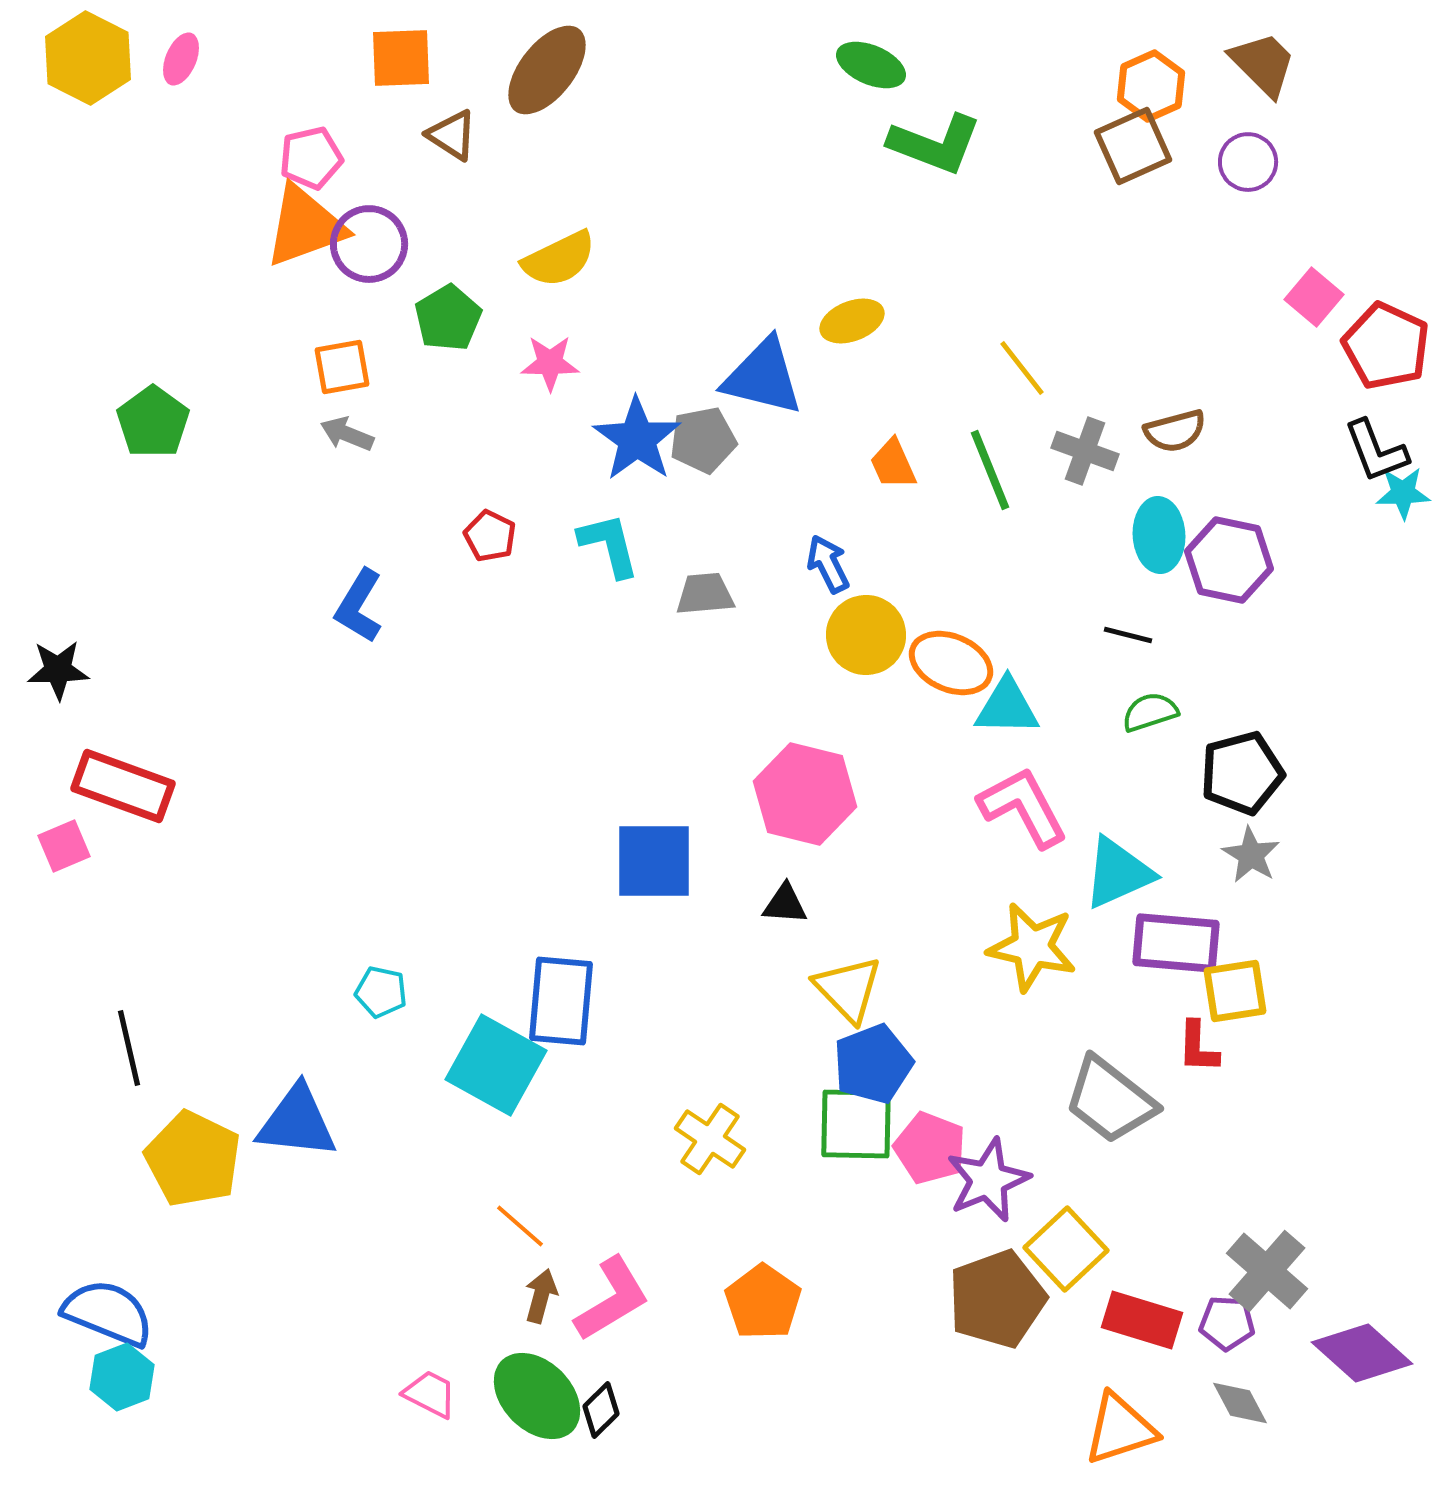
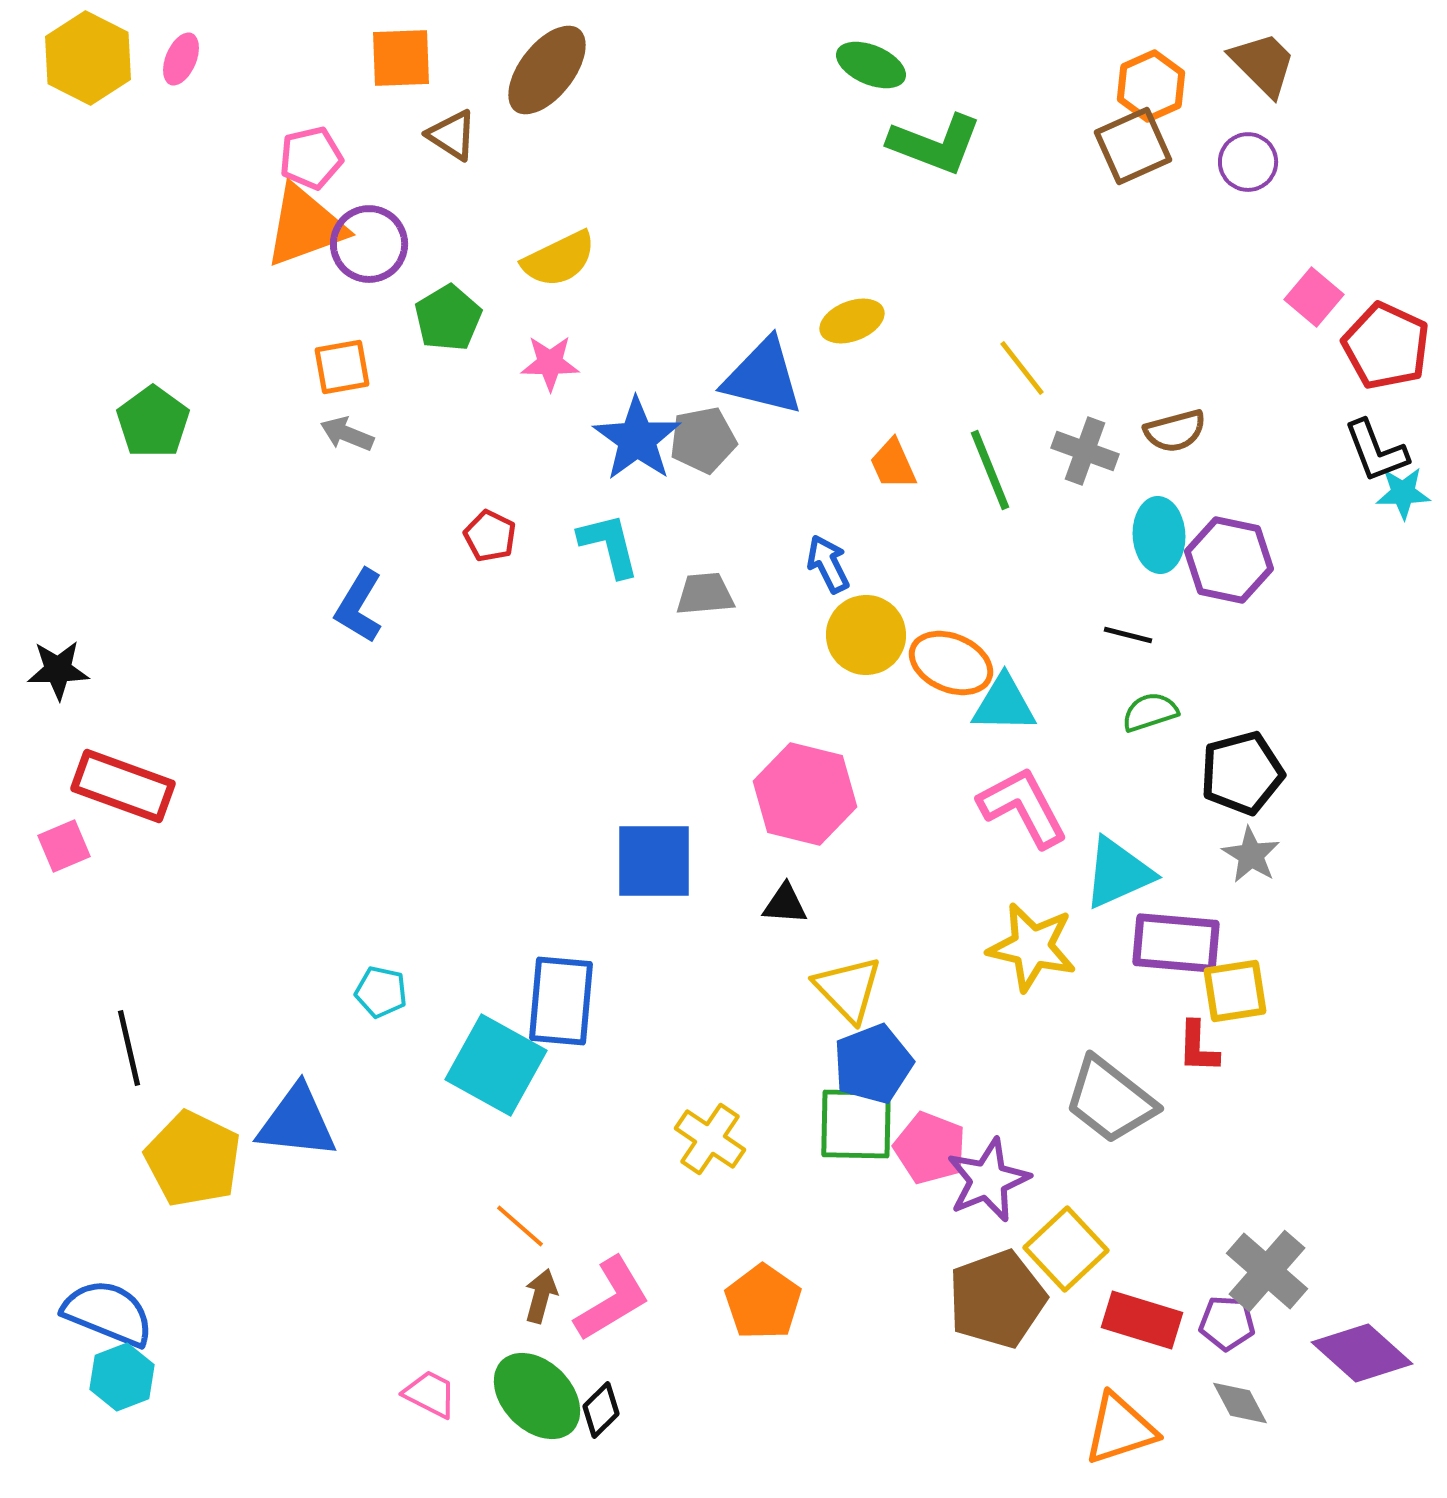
cyan triangle at (1007, 707): moved 3 px left, 3 px up
